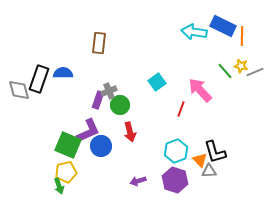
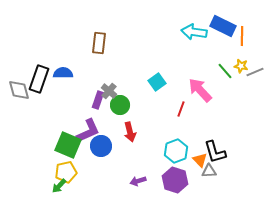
gray cross: rotated 28 degrees counterclockwise
green arrow: rotated 63 degrees clockwise
